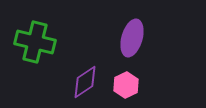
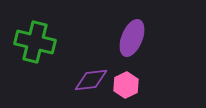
purple ellipse: rotated 6 degrees clockwise
purple diamond: moved 6 px right, 2 px up; rotated 28 degrees clockwise
